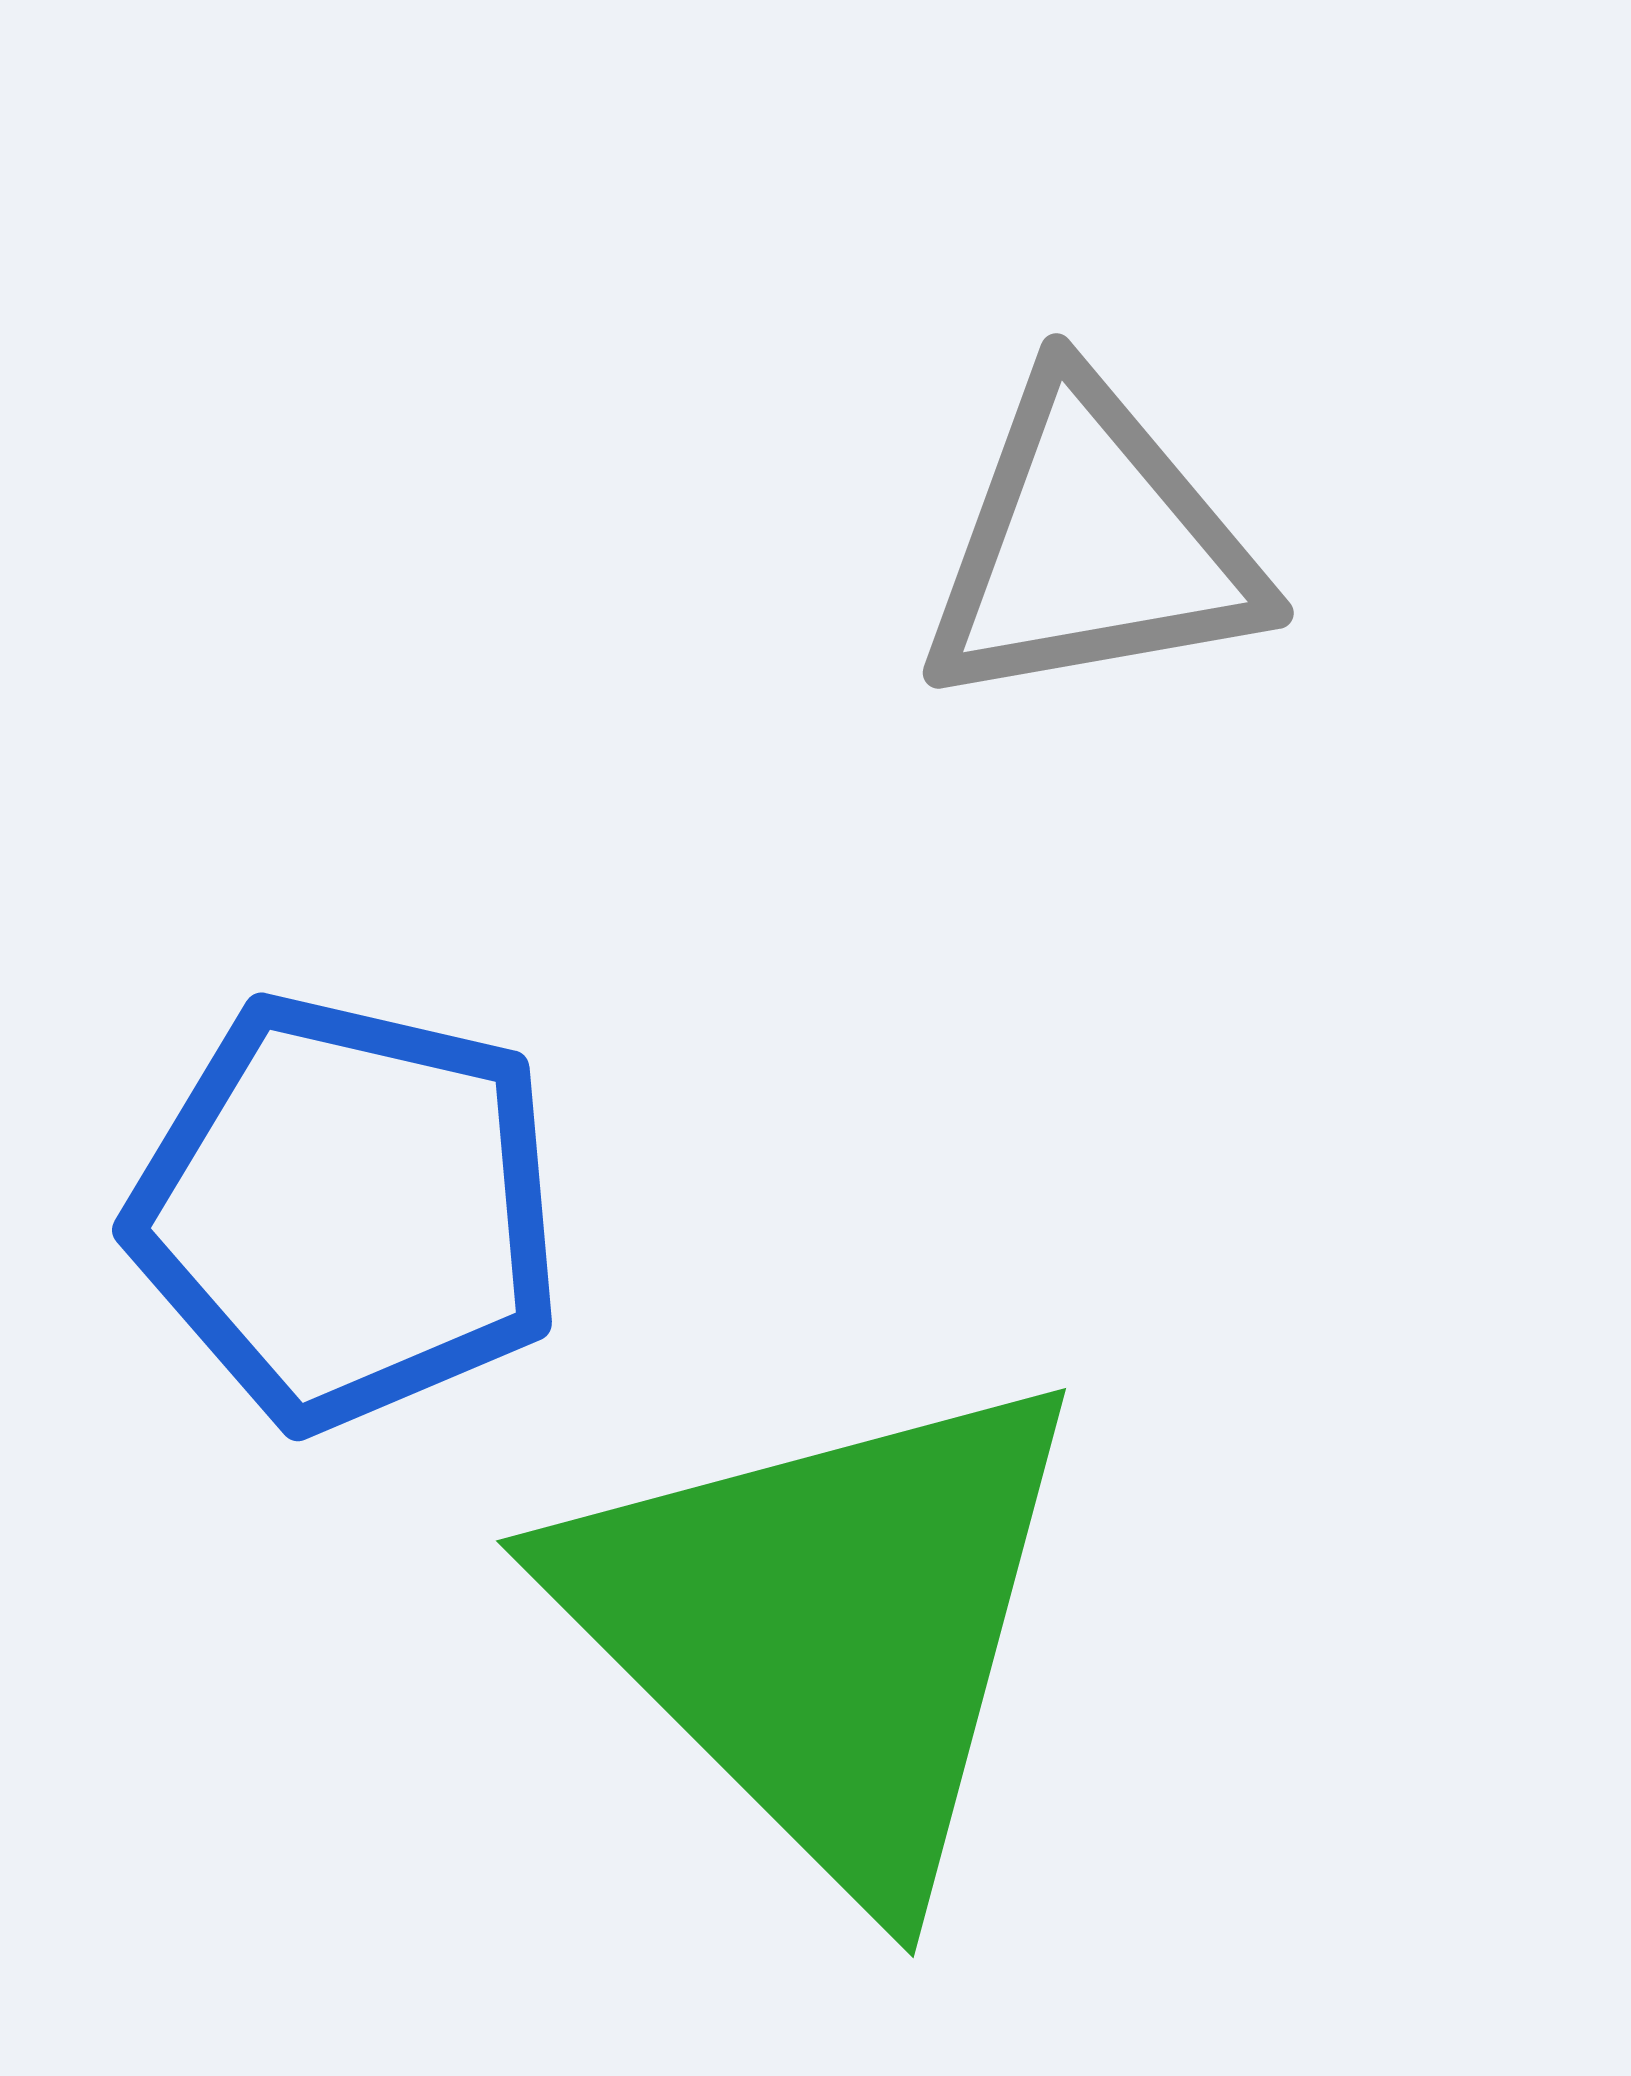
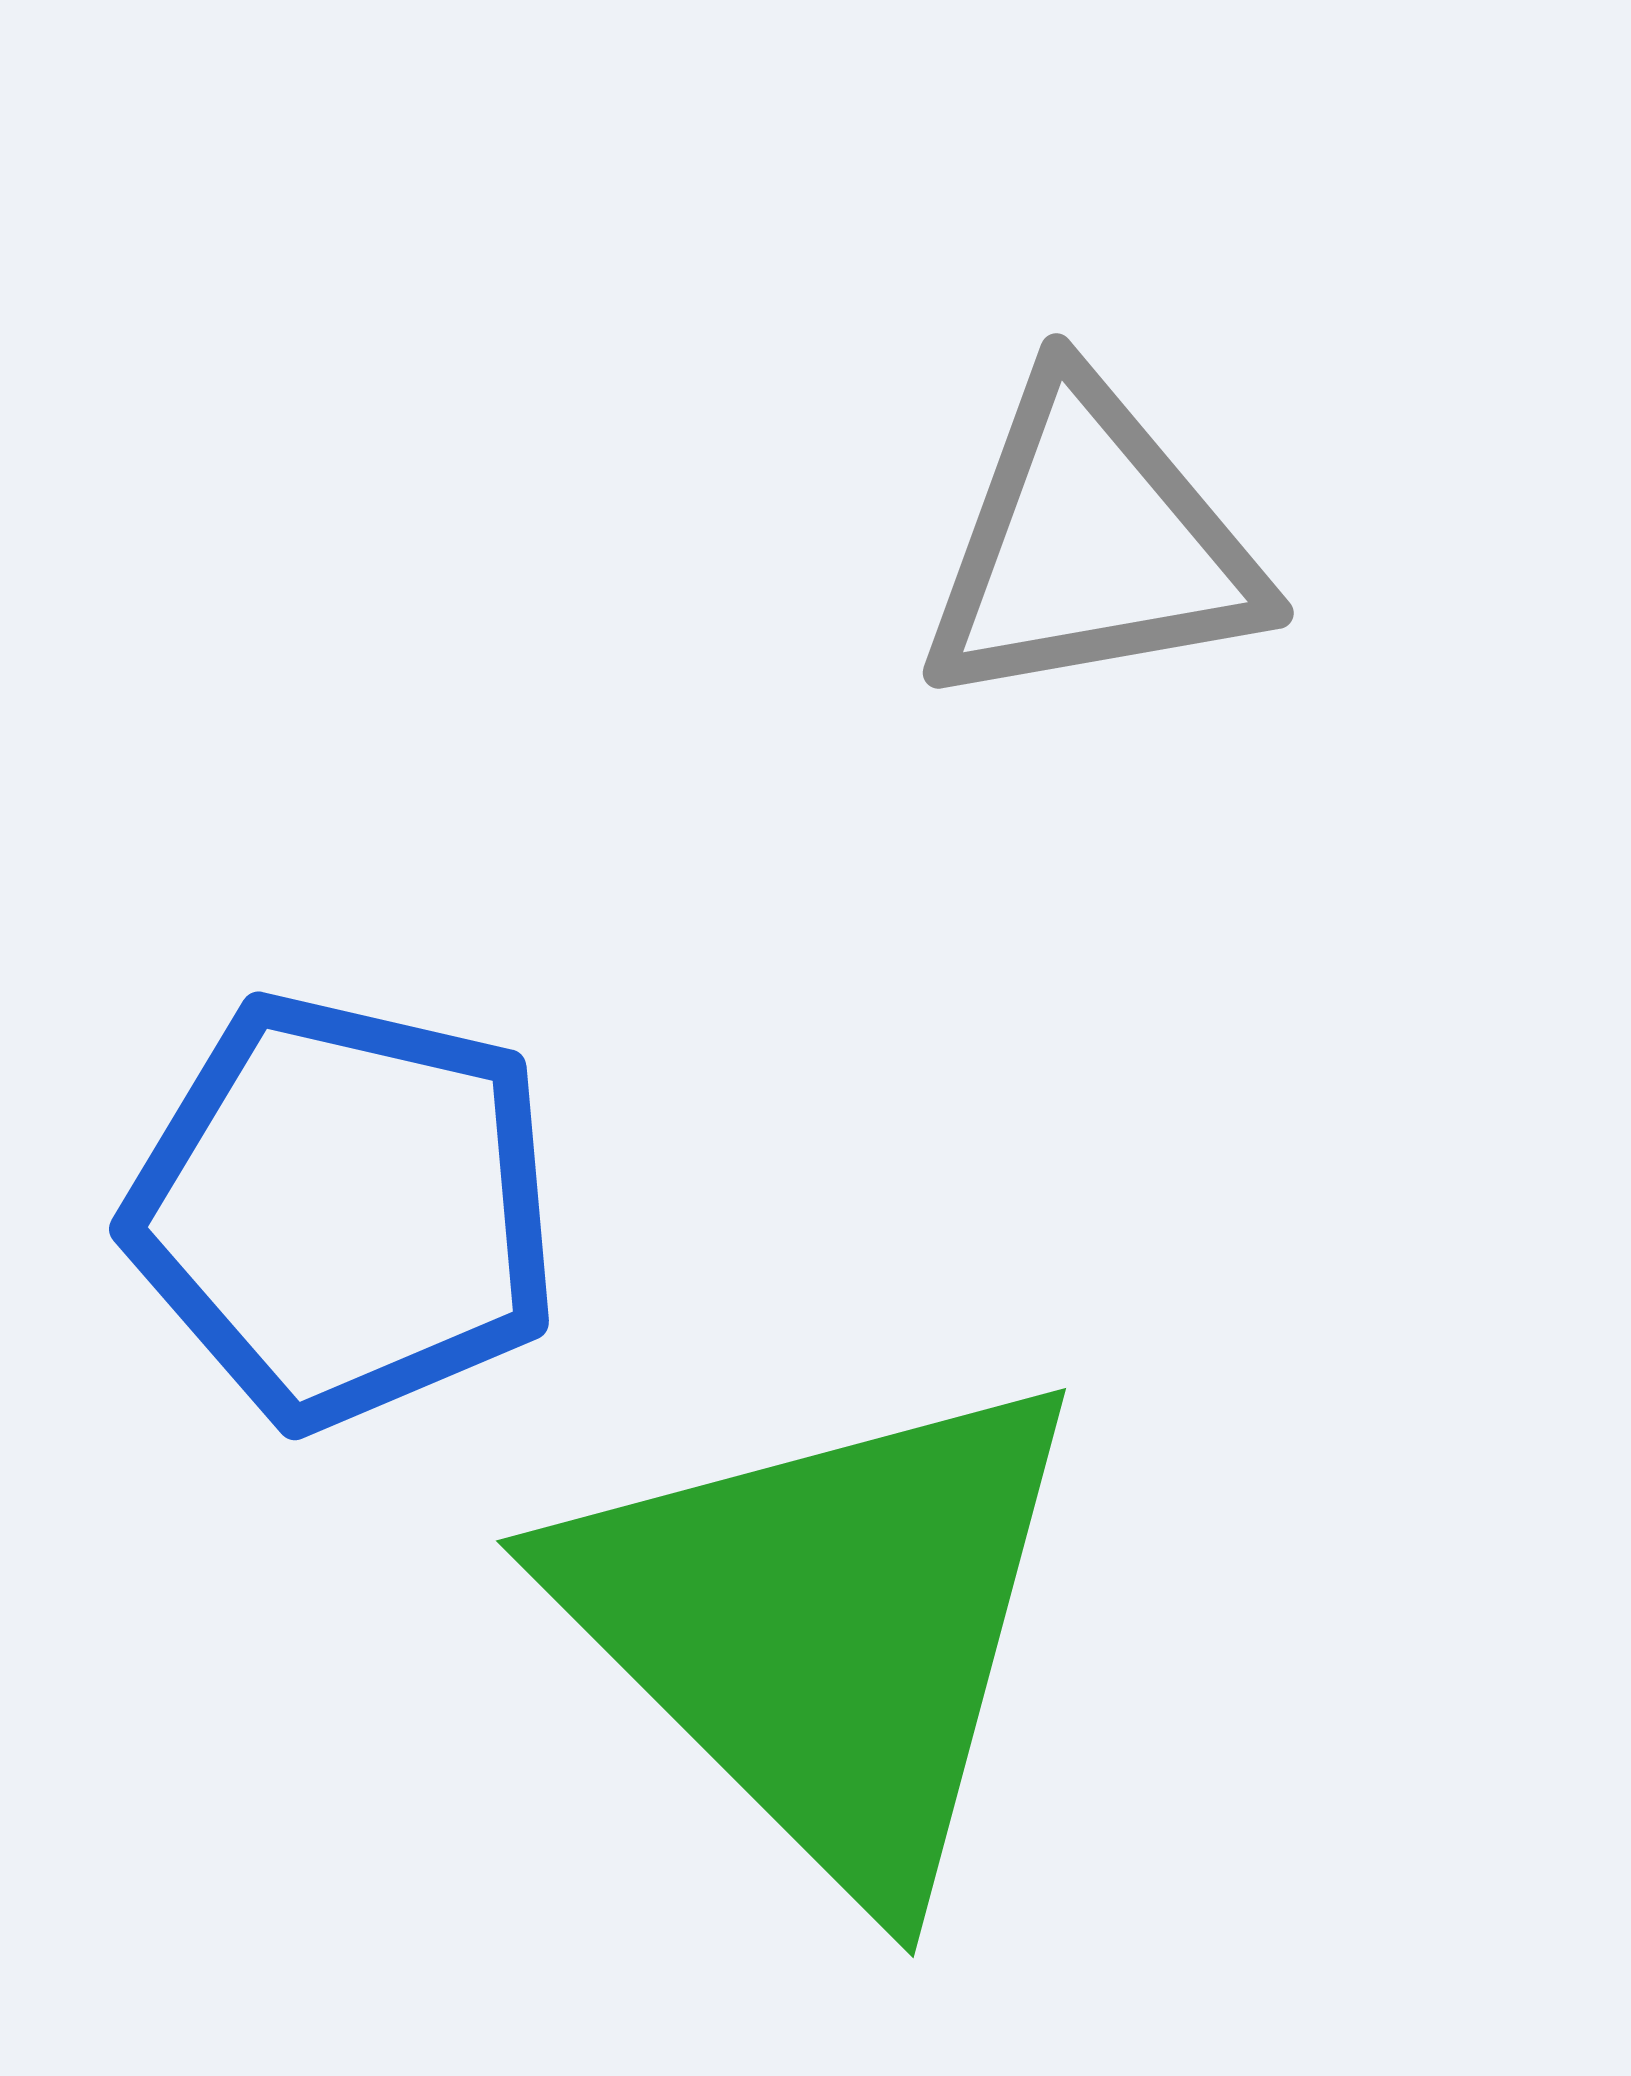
blue pentagon: moved 3 px left, 1 px up
